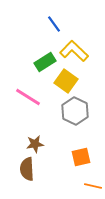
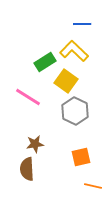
blue line: moved 28 px right; rotated 54 degrees counterclockwise
